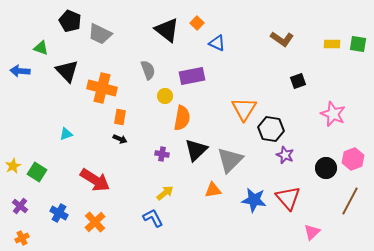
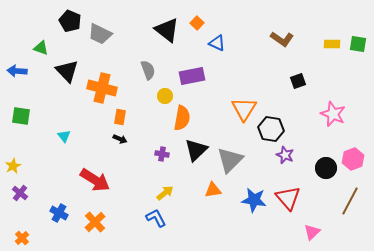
blue arrow at (20, 71): moved 3 px left
cyan triangle at (66, 134): moved 2 px left, 2 px down; rotated 48 degrees counterclockwise
green square at (37, 172): moved 16 px left, 56 px up; rotated 24 degrees counterclockwise
purple cross at (20, 206): moved 13 px up
blue L-shape at (153, 218): moved 3 px right
orange cross at (22, 238): rotated 16 degrees counterclockwise
